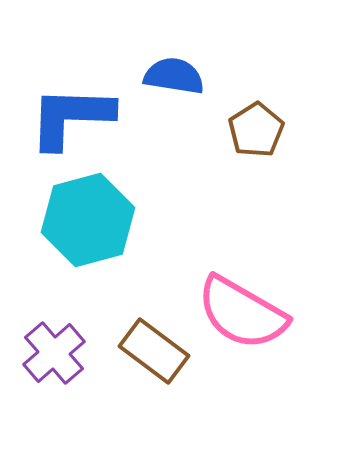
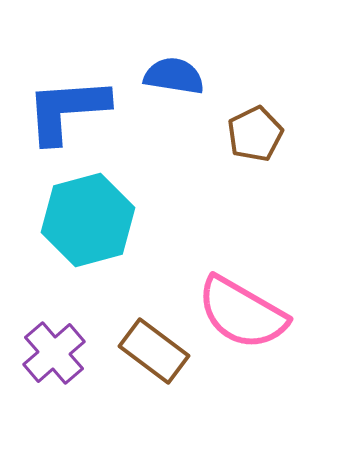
blue L-shape: moved 4 px left, 7 px up; rotated 6 degrees counterclockwise
brown pentagon: moved 1 px left, 4 px down; rotated 6 degrees clockwise
